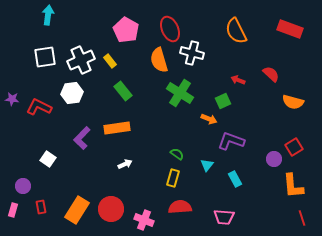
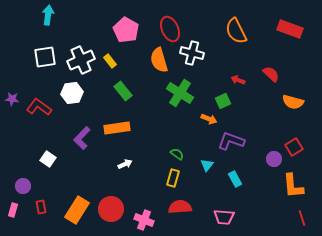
red L-shape at (39, 107): rotated 10 degrees clockwise
